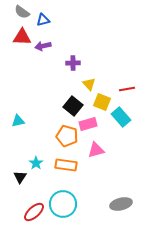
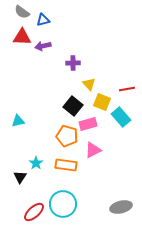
pink triangle: moved 3 px left; rotated 12 degrees counterclockwise
gray ellipse: moved 3 px down
